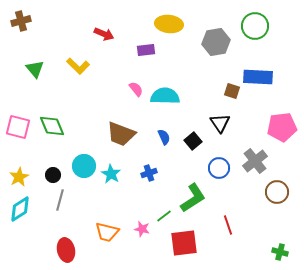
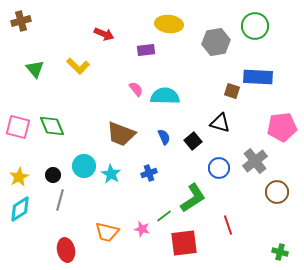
black triangle: rotated 40 degrees counterclockwise
